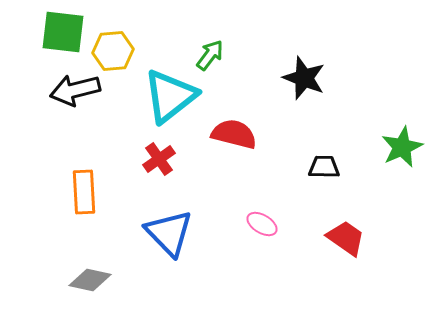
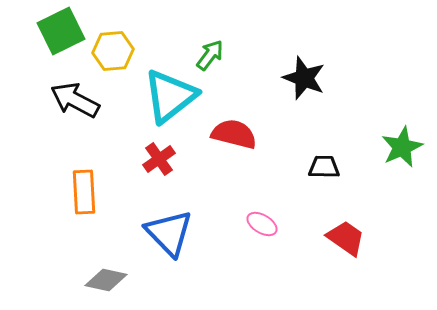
green square: moved 2 px left, 1 px up; rotated 33 degrees counterclockwise
black arrow: moved 10 px down; rotated 42 degrees clockwise
gray diamond: moved 16 px right
